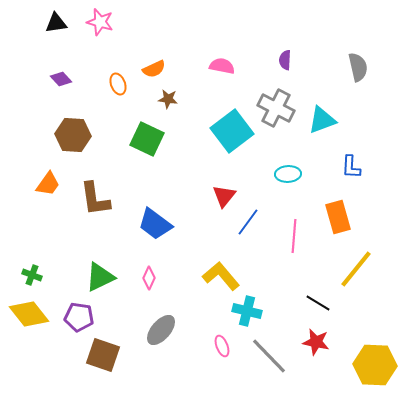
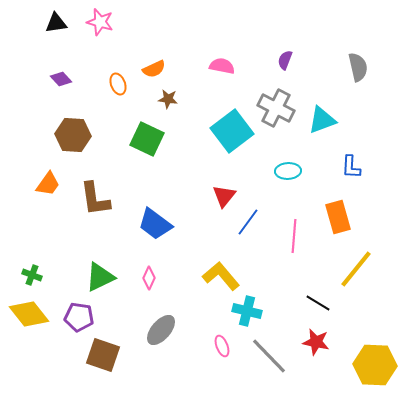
purple semicircle: rotated 18 degrees clockwise
cyan ellipse: moved 3 px up
